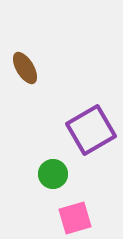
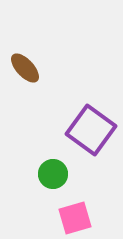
brown ellipse: rotated 12 degrees counterclockwise
purple square: rotated 24 degrees counterclockwise
